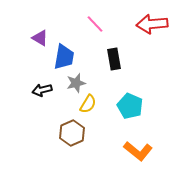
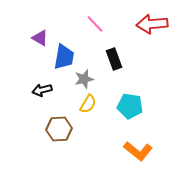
black rectangle: rotated 10 degrees counterclockwise
gray star: moved 8 px right, 4 px up
cyan pentagon: rotated 15 degrees counterclockwise
brown hexagon: moved 13 px left, 4 px up; rotated 20 degrees clockwise
